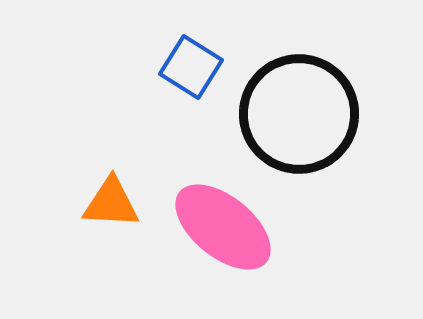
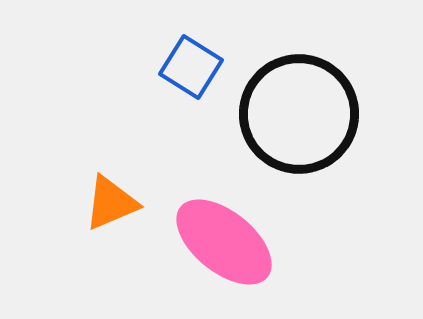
orange triangle: rotated 26 degrees counterclockwise
pink ellipse: moved 1 px right, 15 px down
